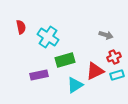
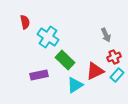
red semicircle: moved 4 px right, 5 px up
gray arrow: rotated 48 degrees clockwise
green rectangle: rotated 60 degrees clockwise
cyan rectangle: rotated 32 degrees counterclockwise
